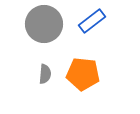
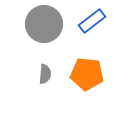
orange pentagon: moved 4 px right
